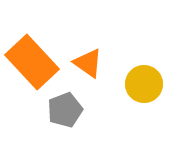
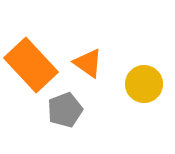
orange rectangle: moved 1 px left, 3 px down
